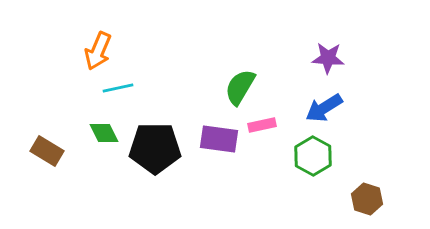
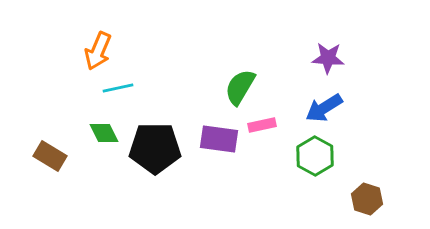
brown rectangle: moved 3 px right, 5 px down
green hexagon: moved 2 px right
